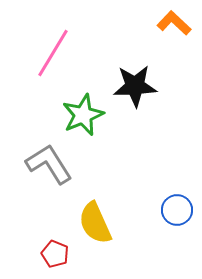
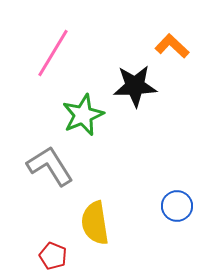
orange L-shape: moved 2 px left, 23 px down
gray L-shape: moved 1 px right, 2 px down
blue circle: moved 4 px up
yellow semicircle: rotated 15 degrees clockwise
red pentagon: moved 2 px left, 2 px down
